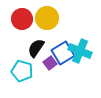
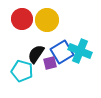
yellow circle: moved 2 px down
black semicircle: moved 6 px down
blue square: moved 1 px left, 1 px up
purple square: rotated 24 degrees clockwise
